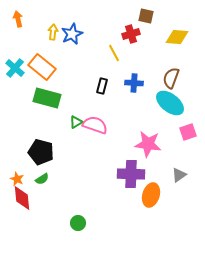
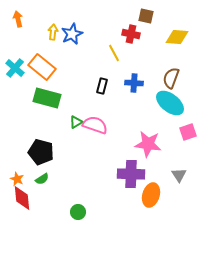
red cross: rotated 30 degrees clockwise
gray triangle: rotated 28 degrees counterclockwise
green circle: moved 11 px up
